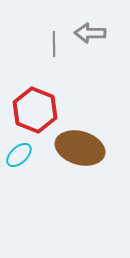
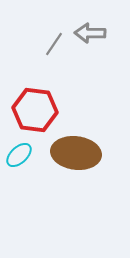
gray line: rotated 35 degrees clockwise
red hexagon: rotated 15 degrees counterclockwise
brown ellipse: moved 4 px left, 5 px down; rotated 9 degrees counterclockwise
